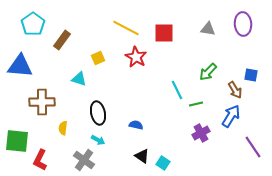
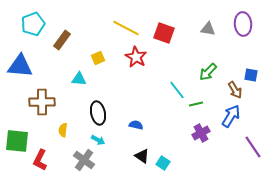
cyan pentagon: rotated 15 degrees clockwise
red square: rotated 20 degrees clockwise
cyan triangle: rotated 14 degrees counterclockwise
cyan line: rotated 12 degrees counterclockwise
yellow semicircle: moved 2 px down
